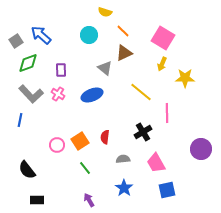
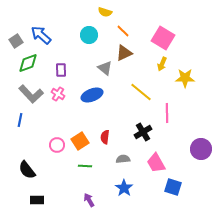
green line: moved 2 px up; rotated 48 degrees counterclockwise
blue square: moved 6 px right, 3 px up; rotated 30 degrees clockwise
